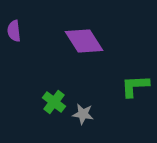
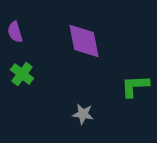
purple semicircle: moved 1 px right, 1 px down; rotated 10 degrees counterclockwise
purple diamond: rotated 21 degrees clockwise
green cross: moved 32 px left, 28 px up
